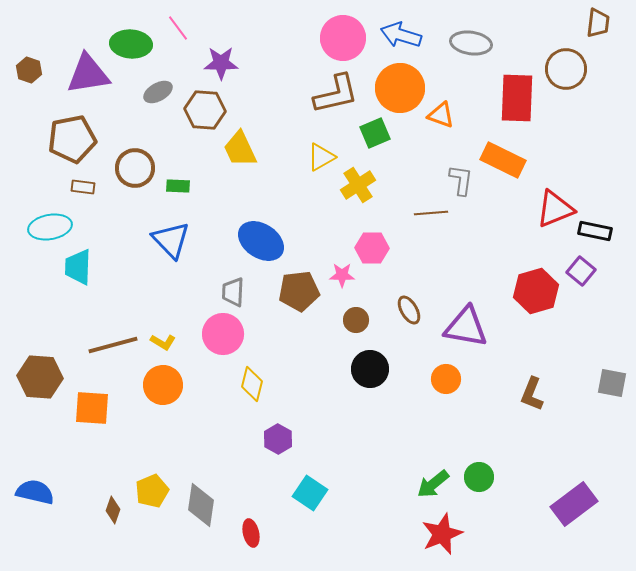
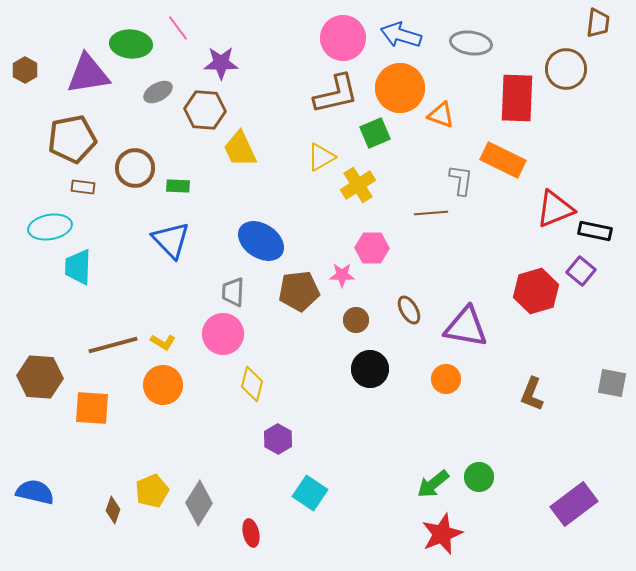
brown hexagon at (29, 70): moved 4 px left; rotated 10 degrees clockwise
gray diamond at (201, 505): moved 2 px left, 2 px up; rotated 24 degrees clockwise
